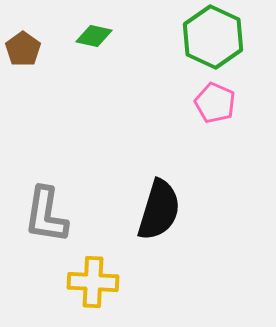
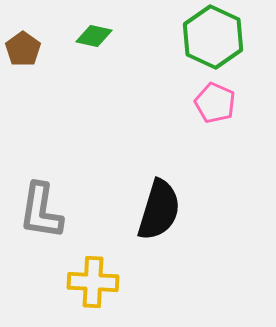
gray L-shape: moved 5 px left, 4 px up
